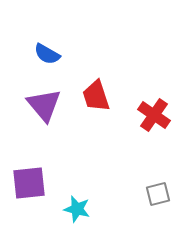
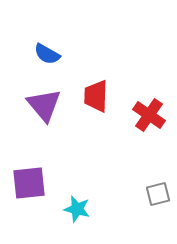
red trapezoid: rotated 20 degrees clockwise
red cross: moved 5 px left
